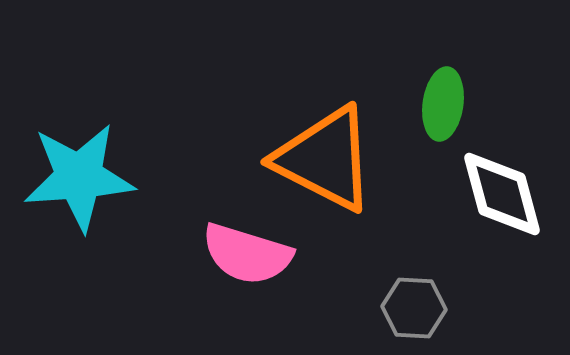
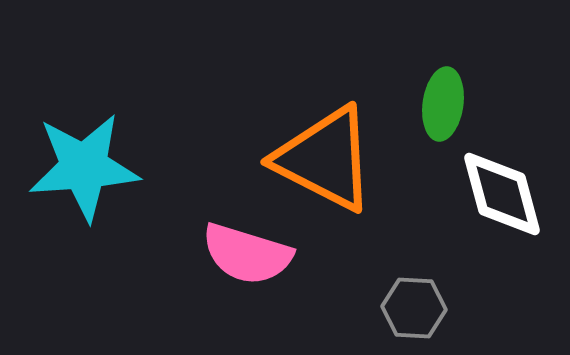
cyan star: moved 5 px right, 10 px up
